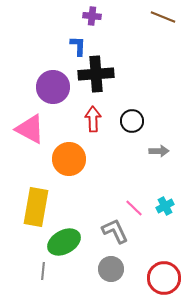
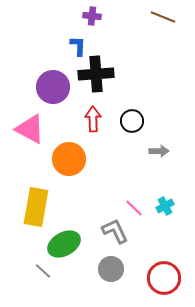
green ellipse: moved 2 px down
gray line: rotated 54 degrees counterclockwise
